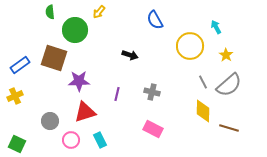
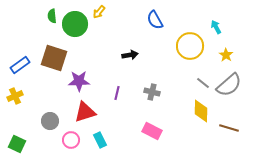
green semicircle: moved 2 px right, 4 px down
green circle: moved 6 px up
black arrow: rotated 28 degrees counterclockwise
gray line: moved 1 px down; rotated 24 degrees counterclockwise
purple line: moved 1 px up
yellow diamond: moved 2 px left
pink rectangle: moved 1 px left, 2 px down
